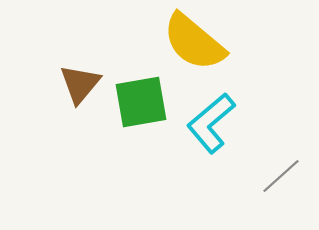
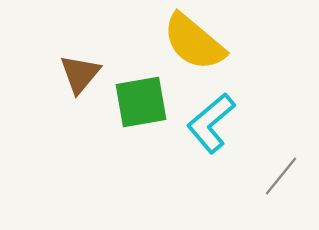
brown triangle: moved 10 px up
gray line: rotated 9 degrees counterclockwise
